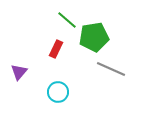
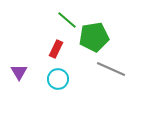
purple triangle: rotated 12 degrees counterclockwise
cyan circle: moved 13 px up
